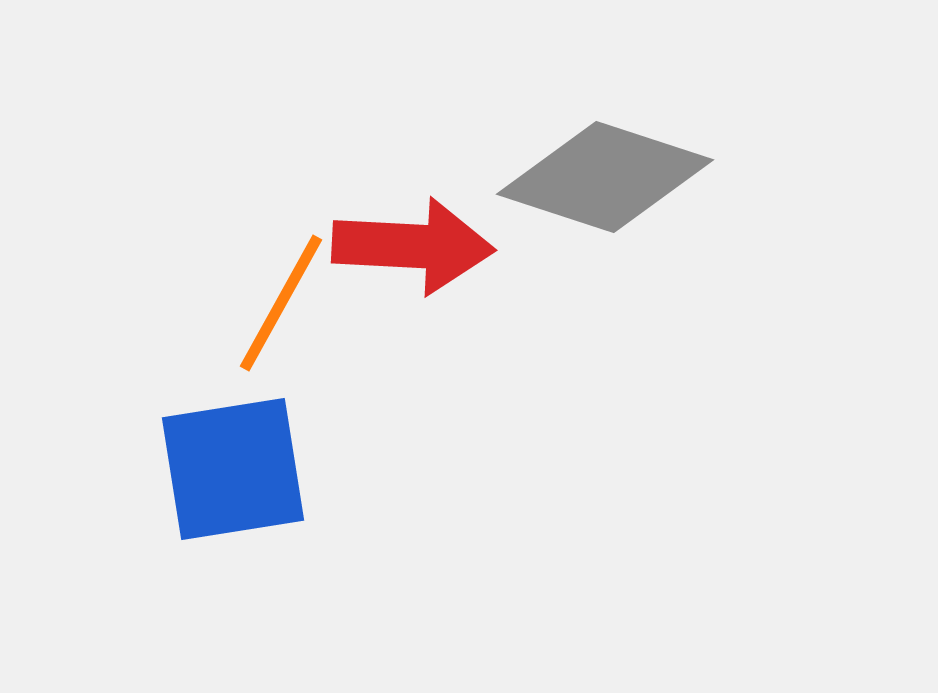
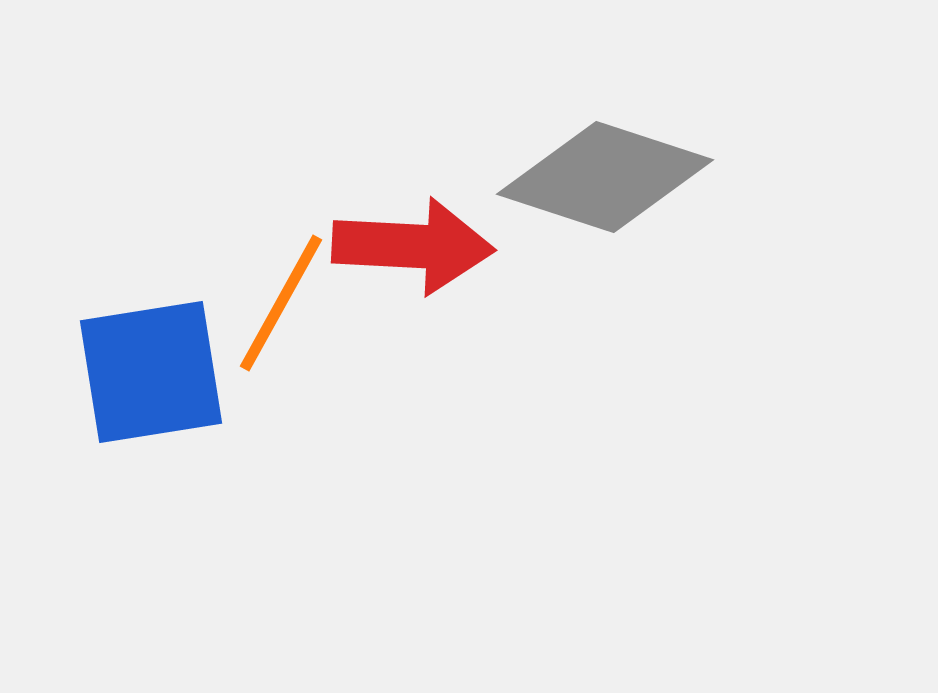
blue square: moved 82 px left, 97 px up
